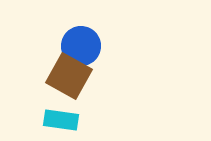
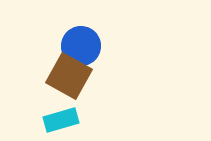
cyan rectangle: rotated 24 degrees counterclockwise
